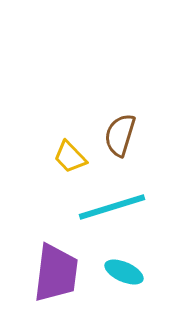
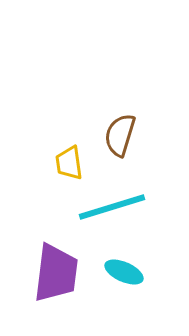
yellow trapezoid: moved 1 px left, 6 px down; rotated 36 degrees clockwise
